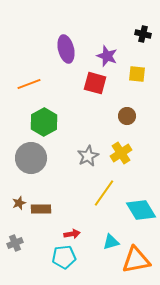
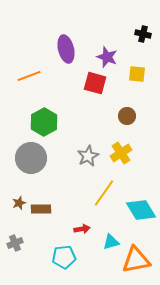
purple star: moved 1 px down
orange line: moved 8 px up
red arrow: moved 10 px right, 5 px up
